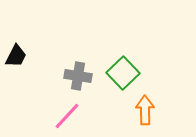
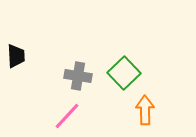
black trapezoid: rotated 30 degrees counterclockwise
green square: moved 1 px right
